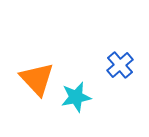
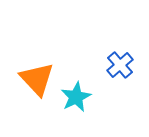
cyan star: rotated 16 degrees counterclockwise
